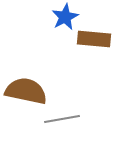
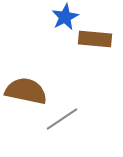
brown rectangle: moved 1 px right
gray line: rotated 24 degrees counterclockwise
